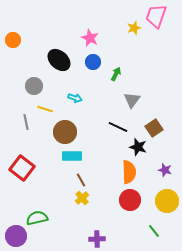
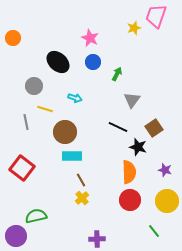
orange circle: moved 2 px up
black ellipse: moved 1 px left, 2 px down
green arrow: moved 1 px right
green semicircle: moved 1 px left, 2 px up
